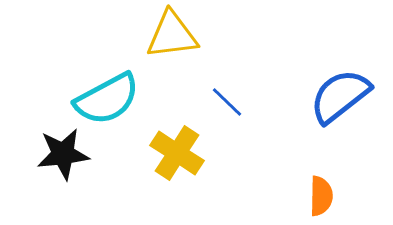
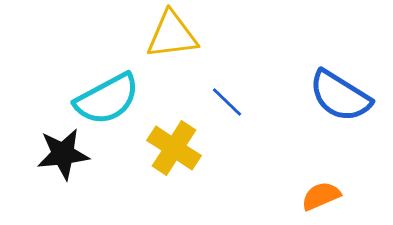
blue semicircle: rotated 110 degrees counterclockwise
yellow cross: moved 3 px left, 5 px up
orange semicircle: rotated 114 degrees counterclockwise
